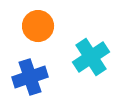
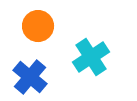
blue cross: rotated 32 degrees counterclockwise
